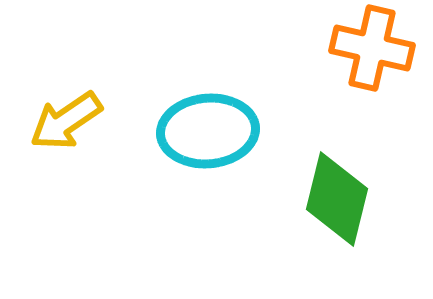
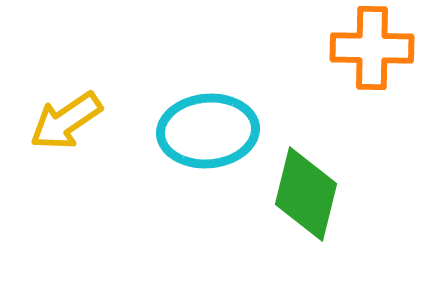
orange cross: rotated 12 degrees counterclockwise
green diamond: moved 31 px left, 5 px up
